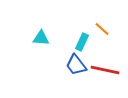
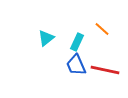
cyan triangle: moved 5 px right; rotated 42 degrees counterclockwise
cyan rectangle: moved 5 px left
blue trapezoid: rotated 15 degrees clockwise
